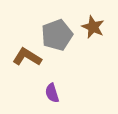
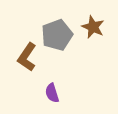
brown L-shape: rotated 88 degrees counterclockwise
